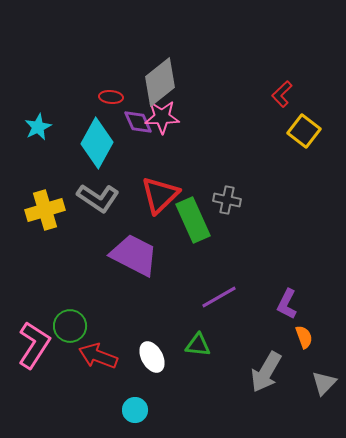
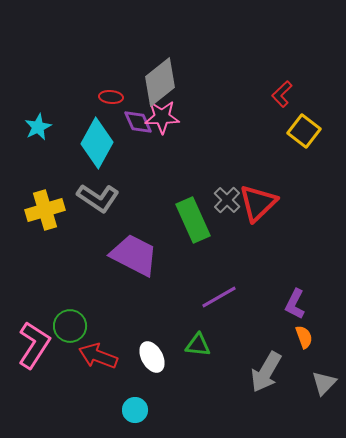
red triangle: moved 98 px right, 8 px down
gray cross: rotated 32 degrees clockwise
purple L-shape: moved 8 px right
